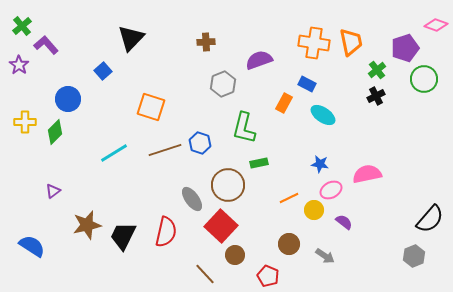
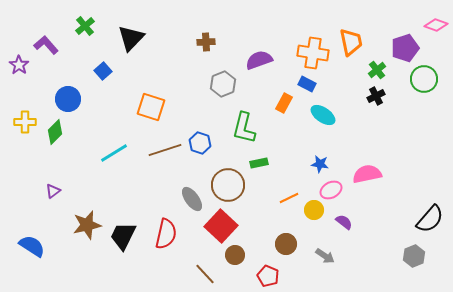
green cross at (22, 26): moved 63 px right
orange cross at (314, 43): moved 1 px left, 10 px down
red semicircle at (166, 232): moved 2 px down
brown circle at (289, 244): moved 3 px left
